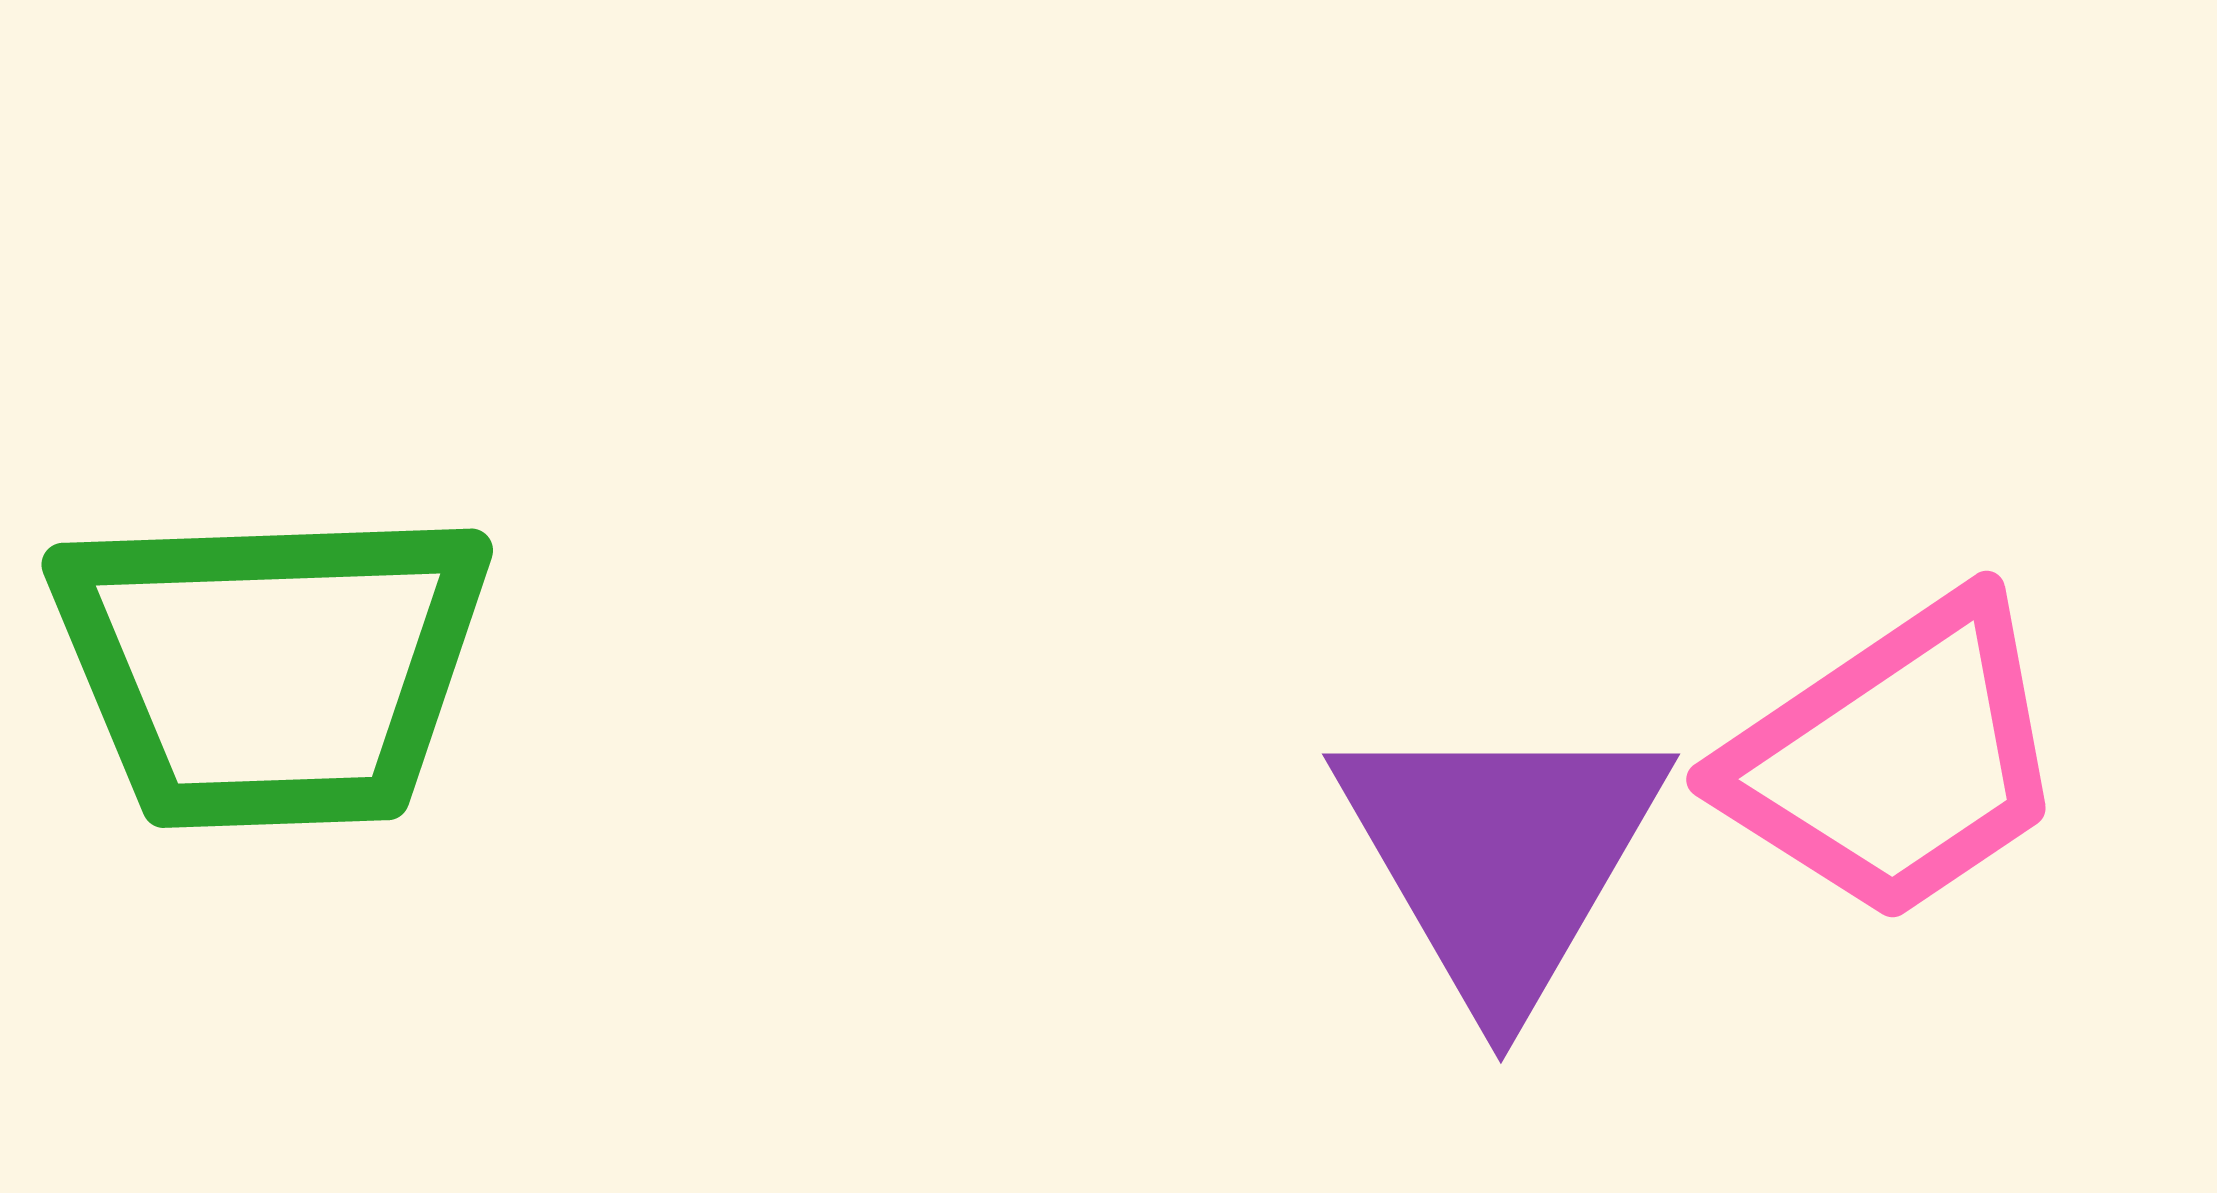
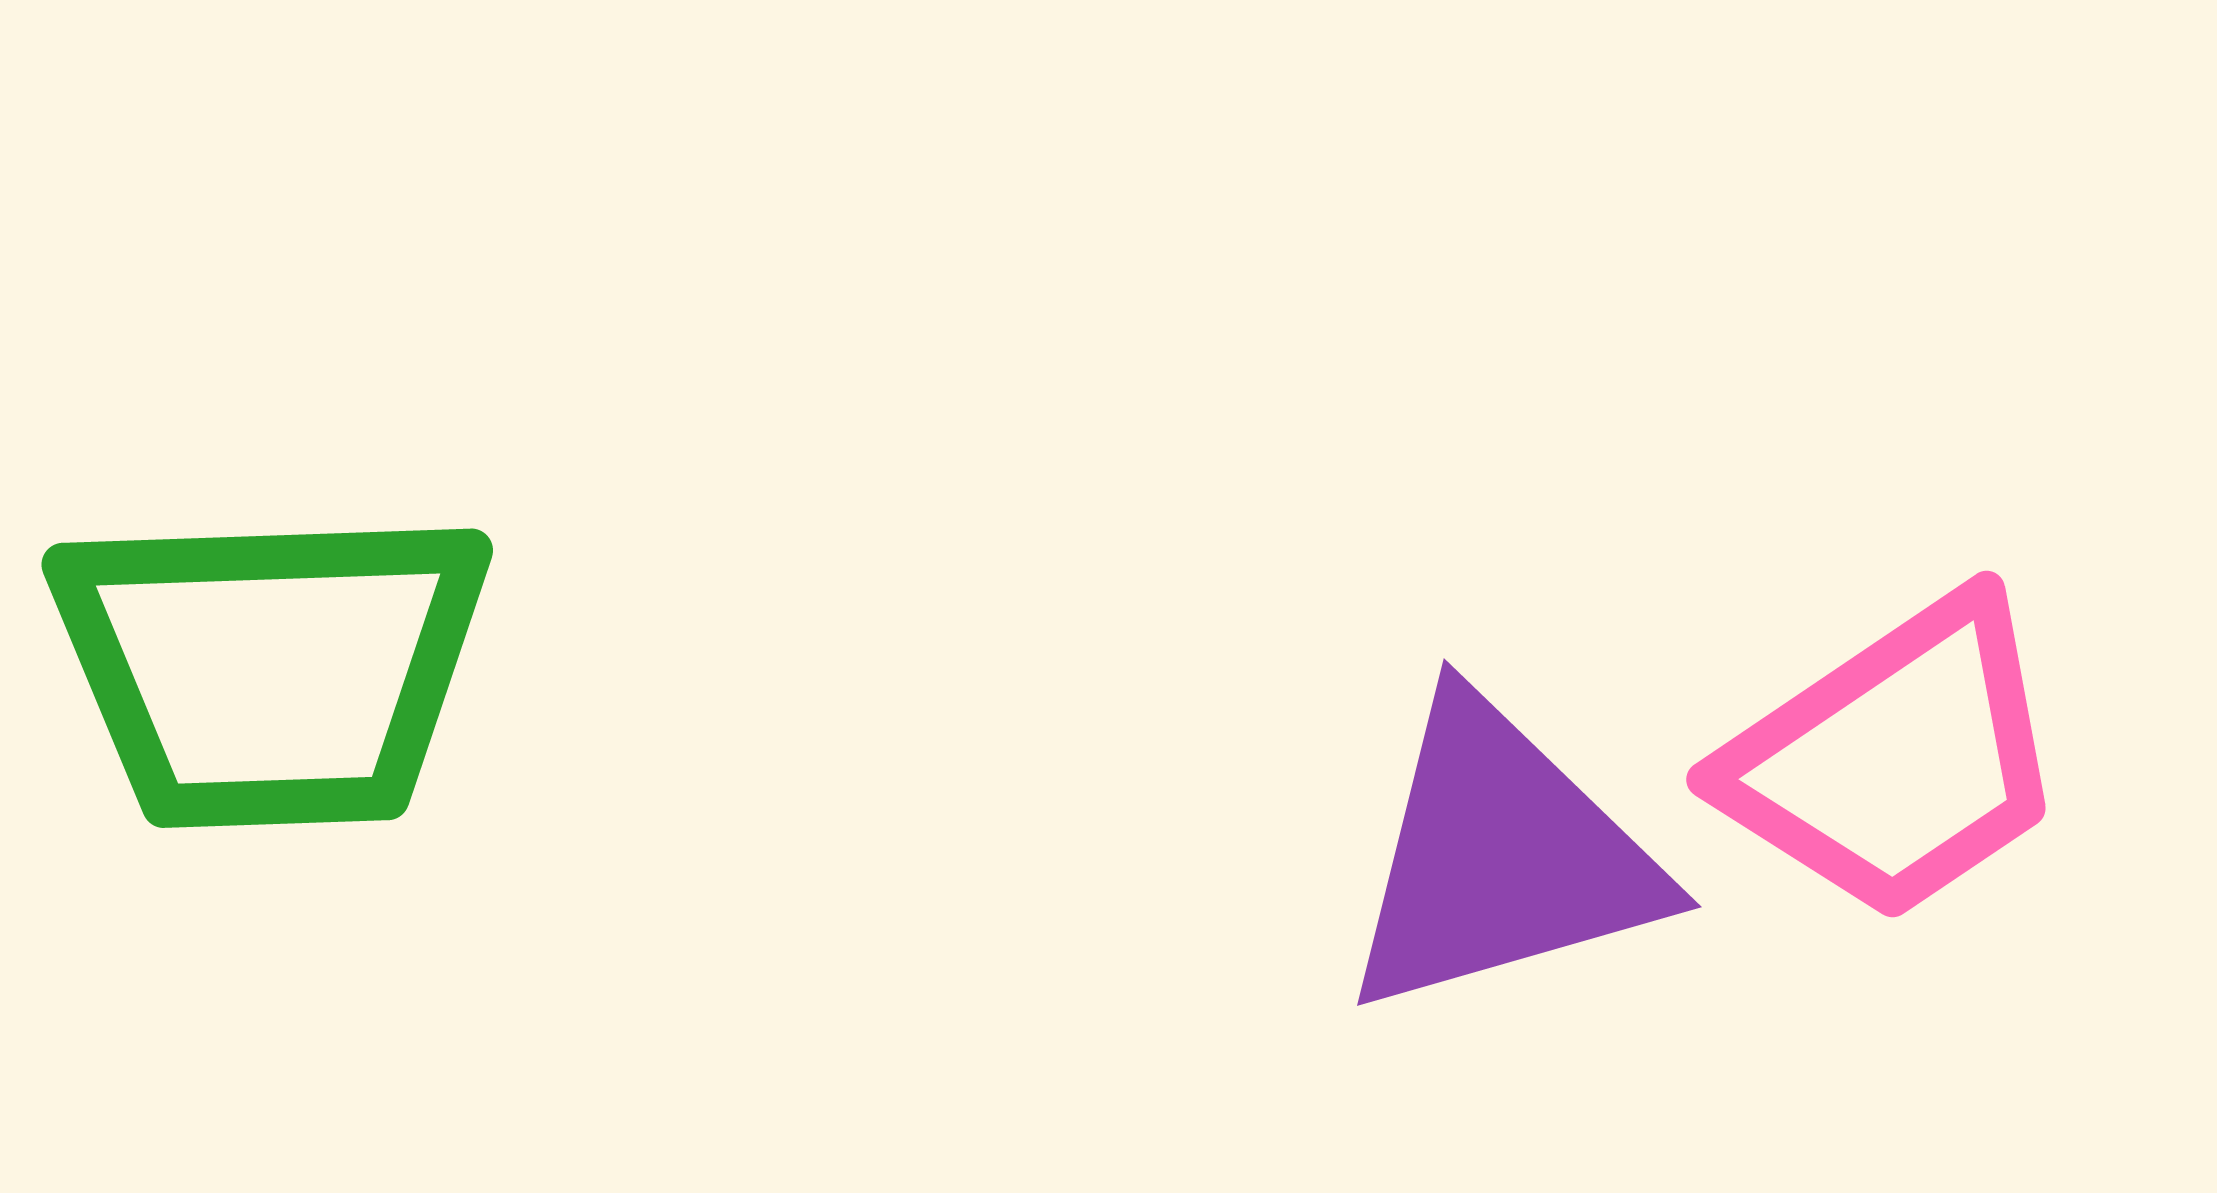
purple triangle: rotated 44 degrees clockwise
